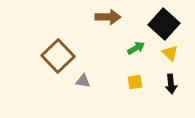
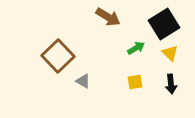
brown arrow: rotated 30 degrees clockwise
black square: rotated 16 degrees clockwise
gray triangle: rotated 21 degrees clockwise
